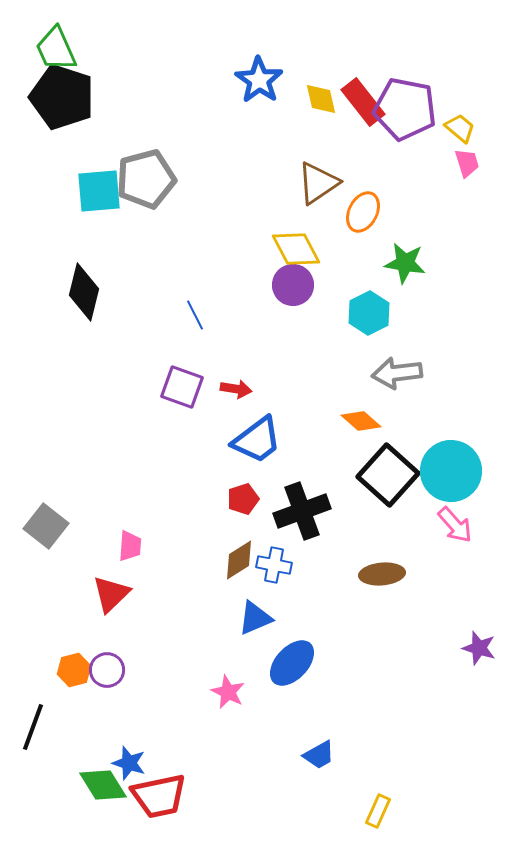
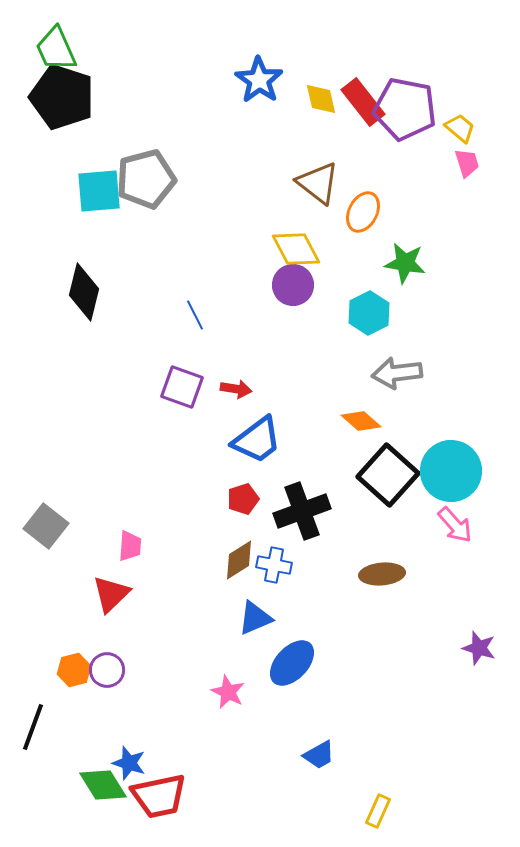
brown triangle at (318, 183): rotated 48 degrees counterclockwise
